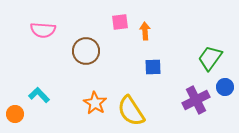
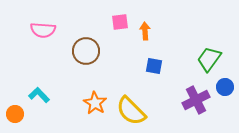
green trapezoid: moved 1 px left, 1 px down
blue square: moved 1 px right, 1 px up; rotated 12 degrees clockwise
yellow semicircle: rotated 12 degrees counterclockwise
